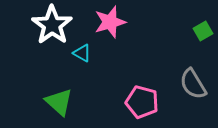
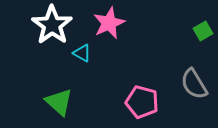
pink star: moved 1 px left, 1 px down; rotated 8 degrees counterclockwise
gray semicircle: moved 1 px right
